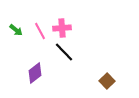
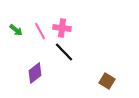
pink cross: rotated 12 degrees clockwise
brown square: rotated 14 degrees counterclockwise
